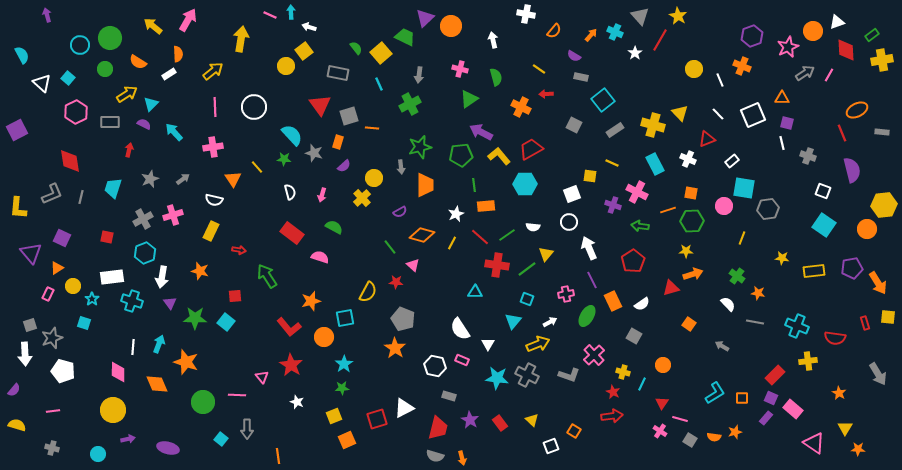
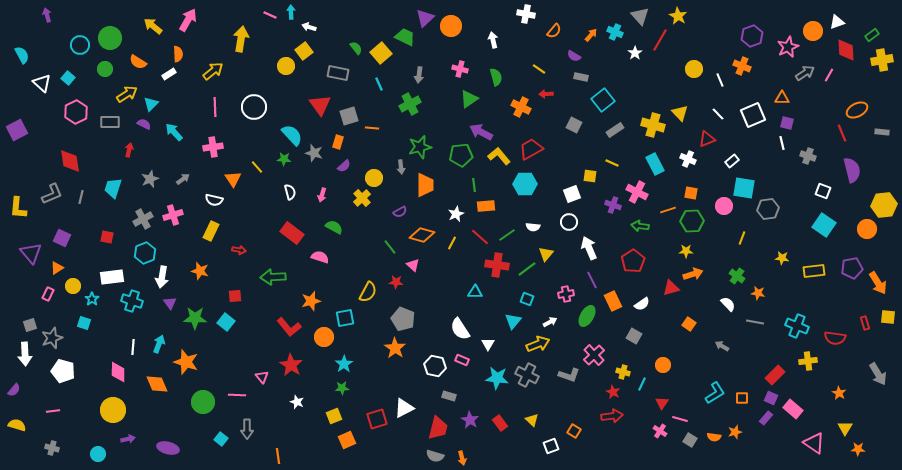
green arrow at (267, 276): moved 6 px right, 1 px down; rotated 60 degrees counterclockwise
